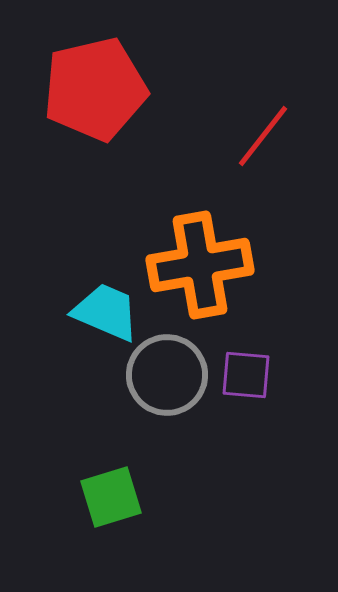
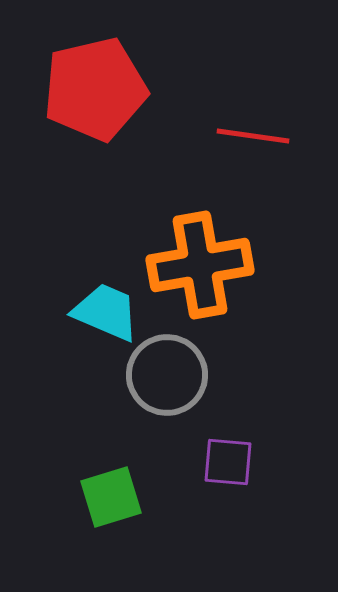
red line: moved 10 px left; rotated 60 degrees clockwise
purple square: moved 18 px left, 87 px down
